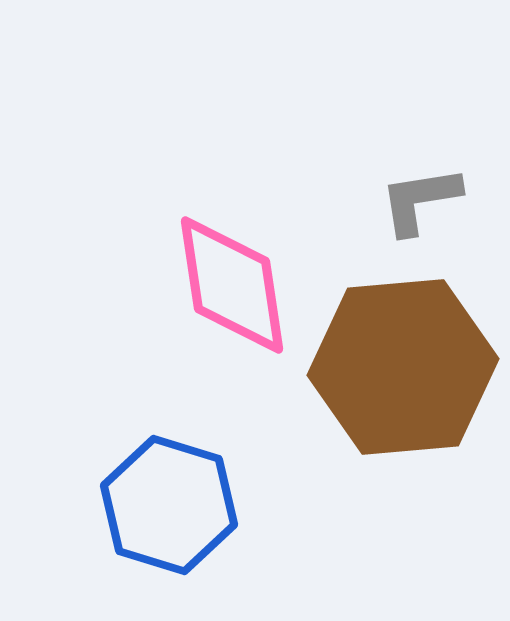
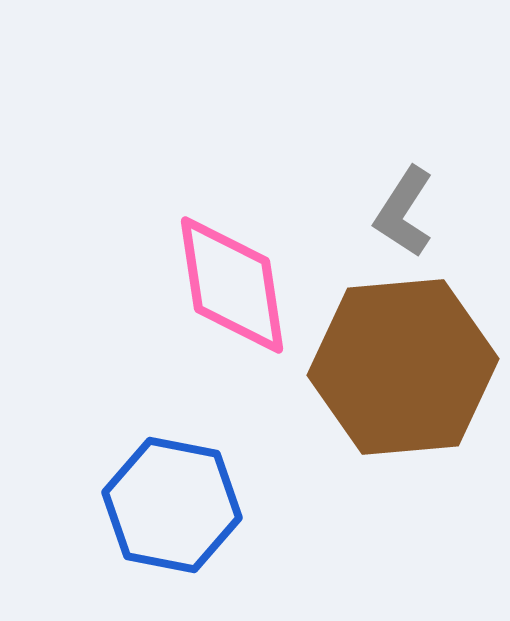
gray L-shape: moved 16 px left, 12 px down; rotated 48 degrees counterclockwise
blue hexagon: moved 3 px right; rotated 6 degrees counterclockwise
